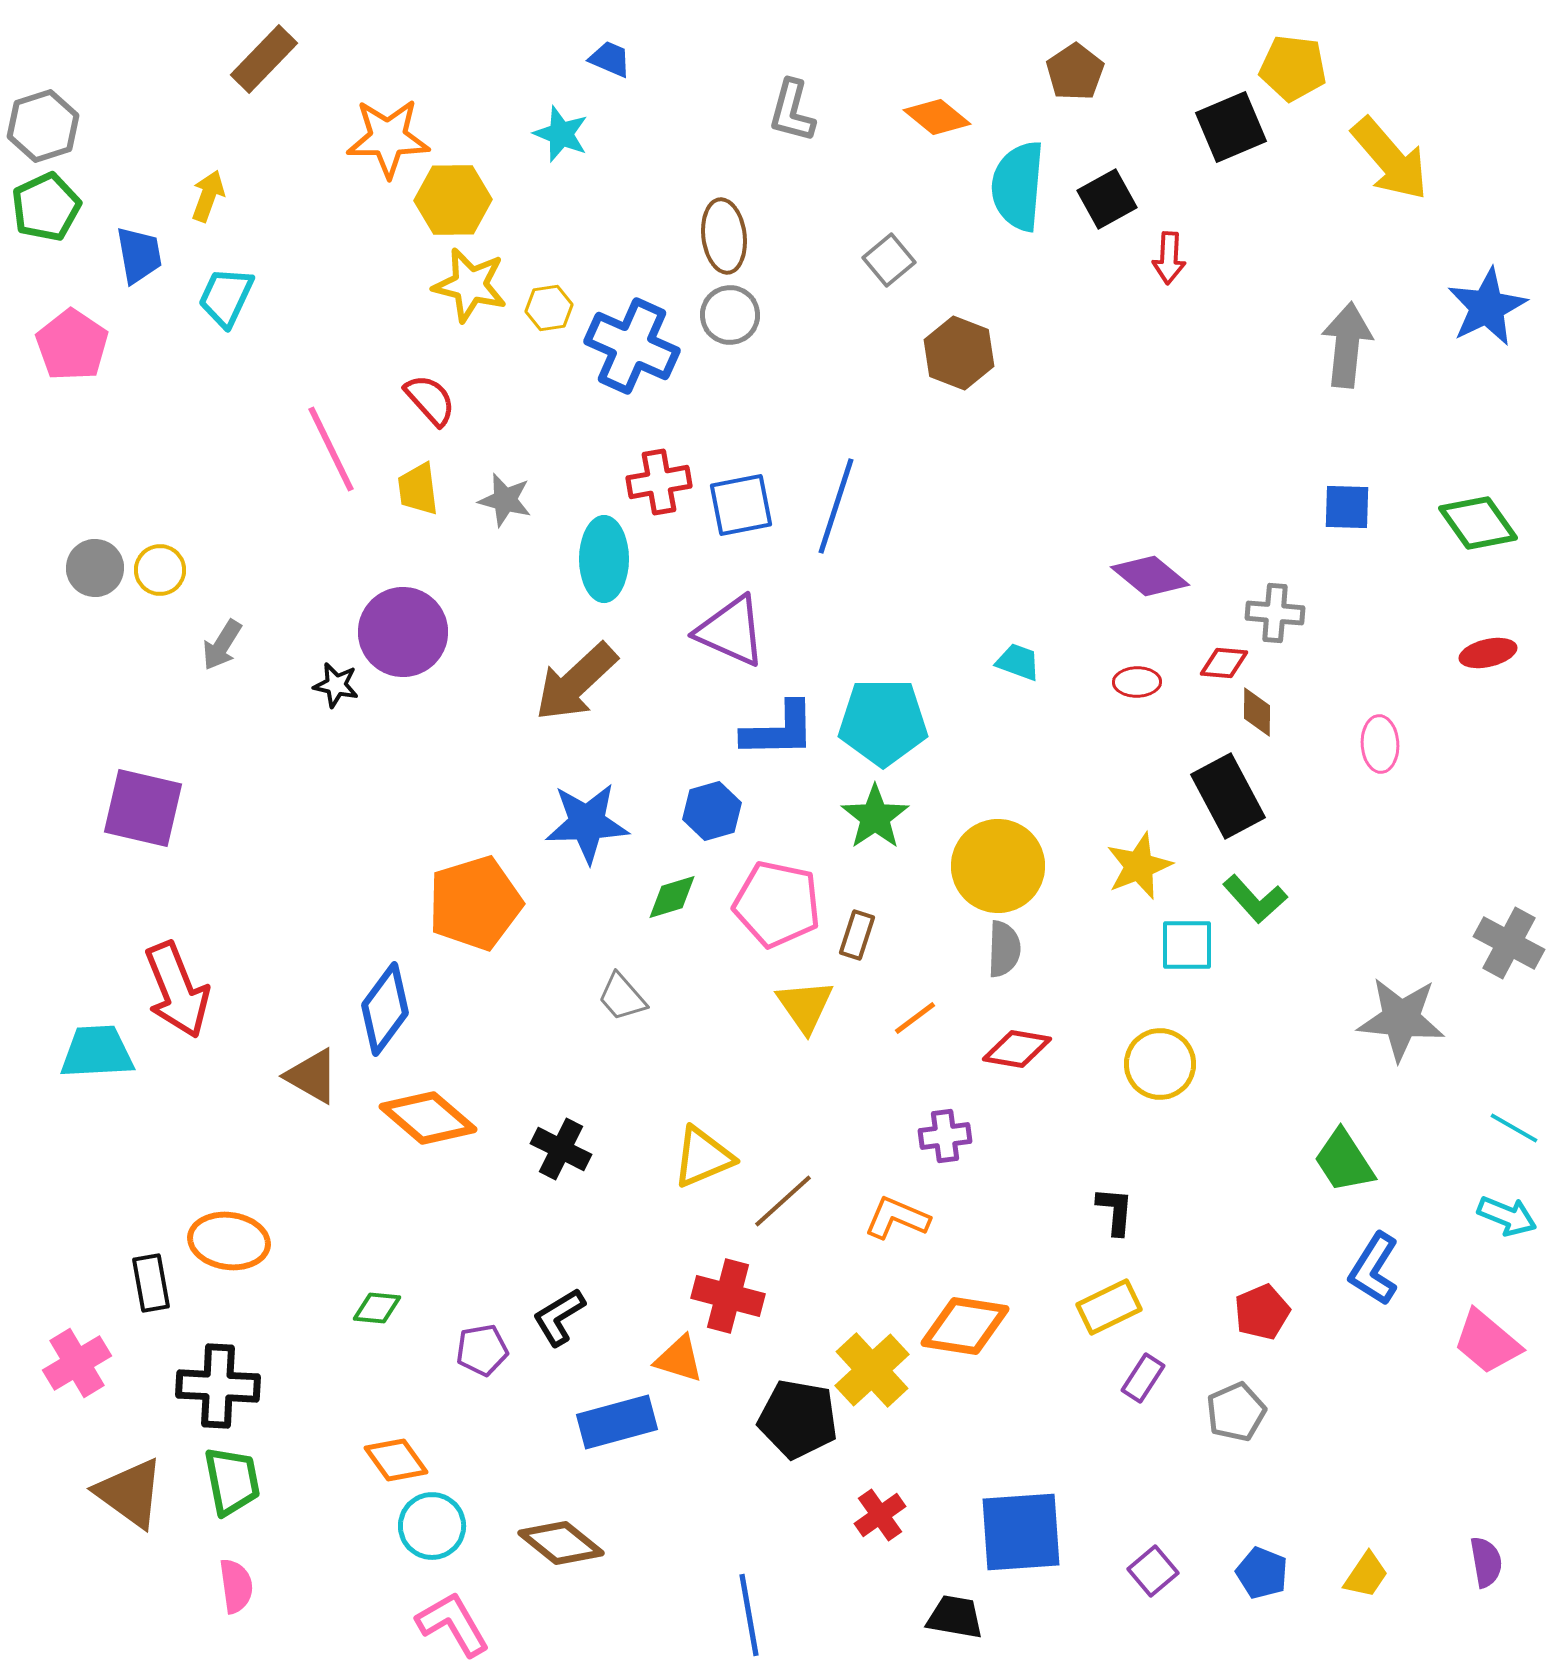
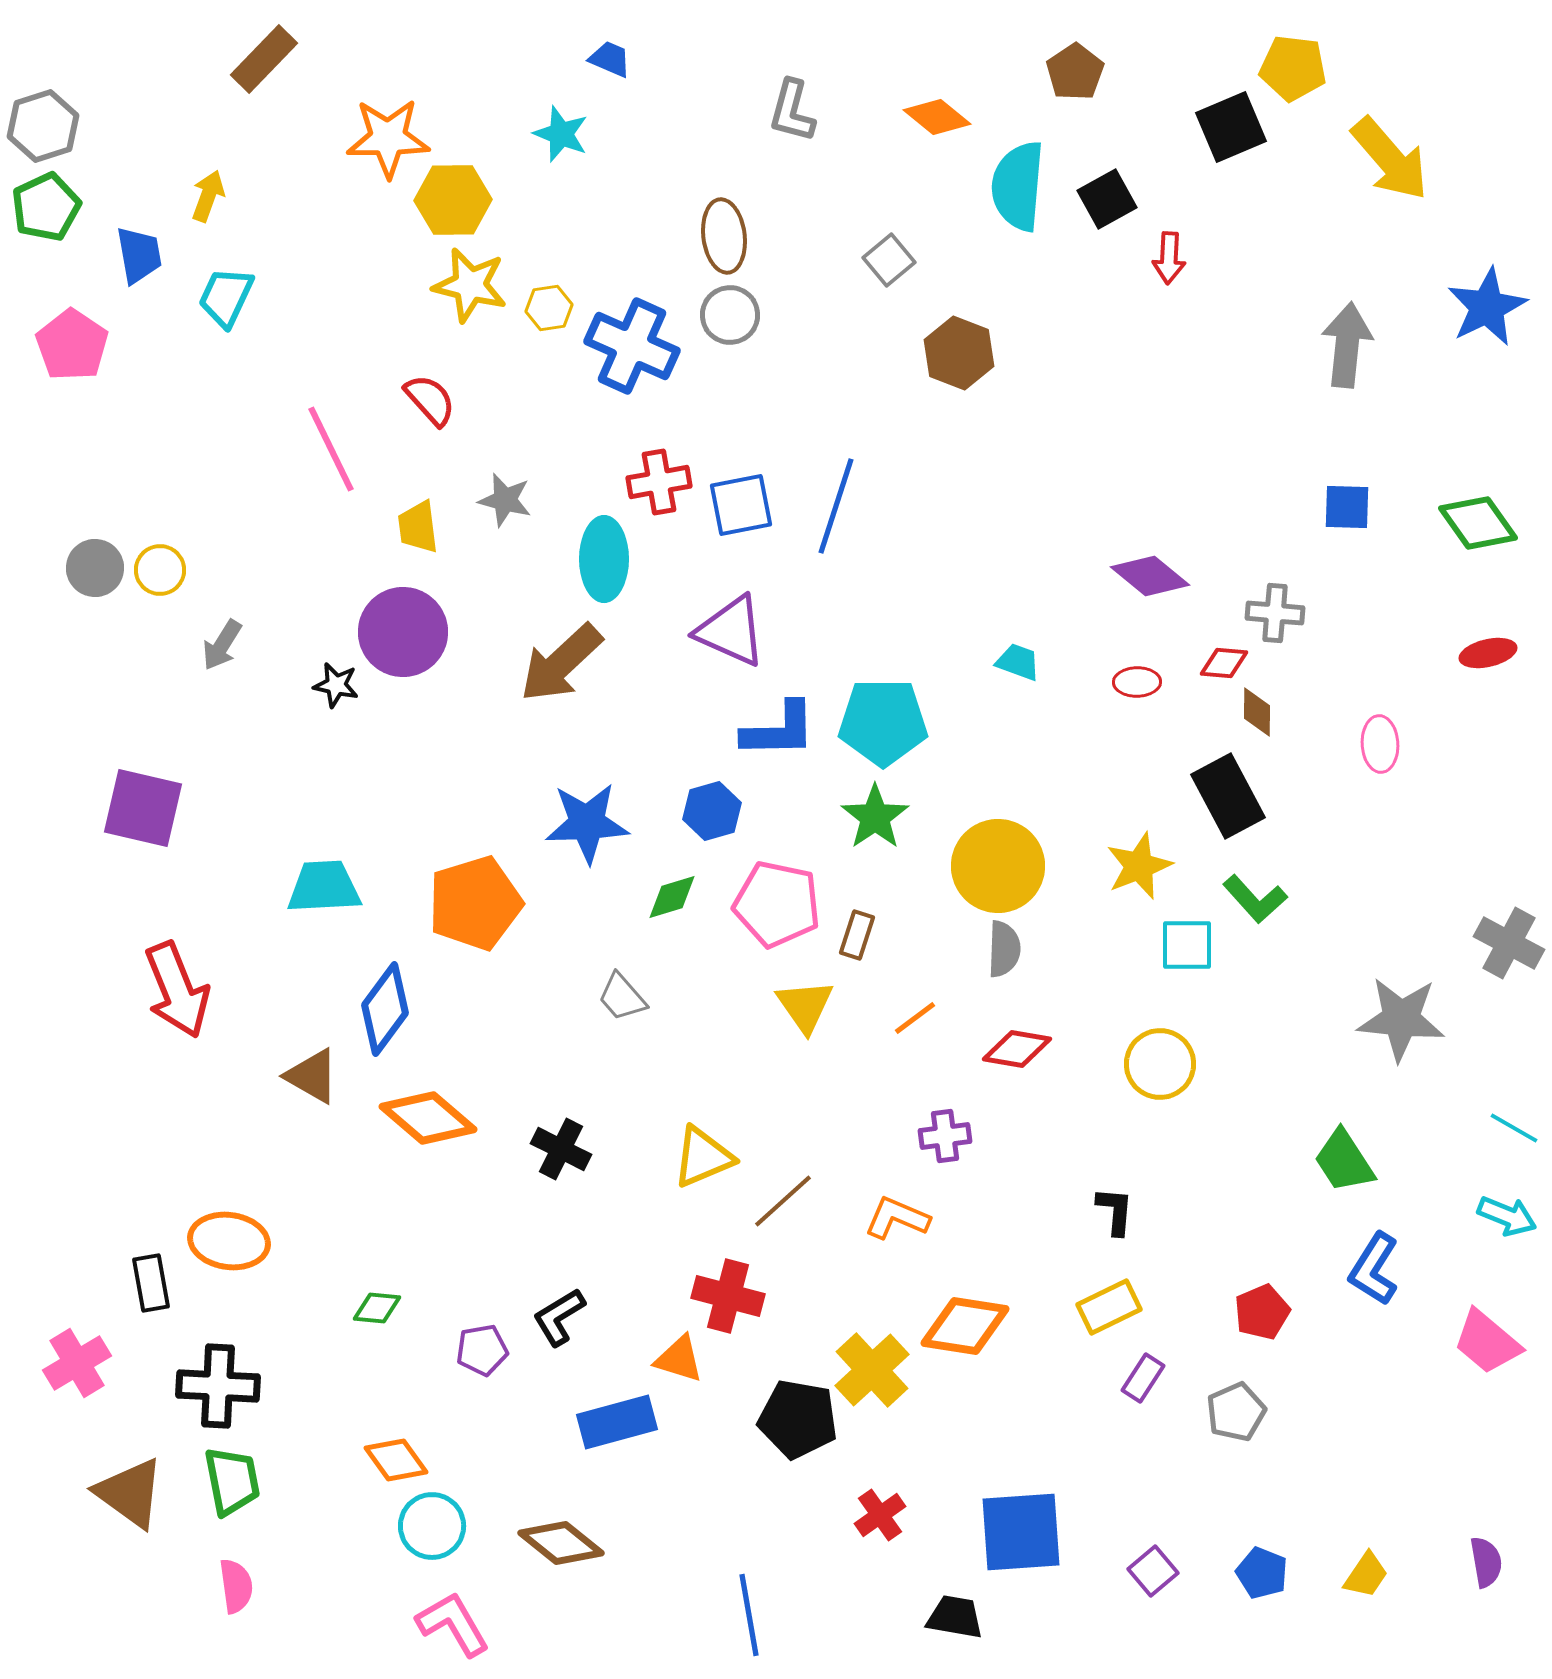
yellow trapezoid at (418, 489): moved 38 px down
brown arrow at (576, 682): moved 15 px left, 19 px up
cyan trapezoid at (97, 1052): moved 227 px right, 165 px up
